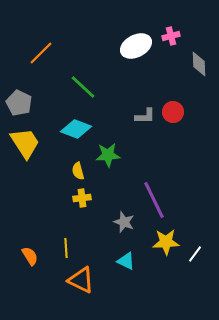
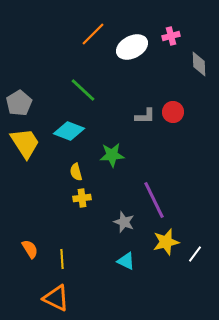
white ellipse: moved 4 px left, 1 px down
orange line: moved 52 px right, 19 px up
green line: moved 3 px down
gray pentagon: rotated 15 degrees clockwise
cyan diamond: moved 7 px left, 2 px down
green star: moved 4 px right
yellow semicircle: moved 2 px left, 1 px down
yellow star: rotated 12 degrees counterclockwise
yellow line: moved 4 px left, 11 px down
orange semicircle: moved 7 px up
orange triangle: moved 25 px left, 18 px down
